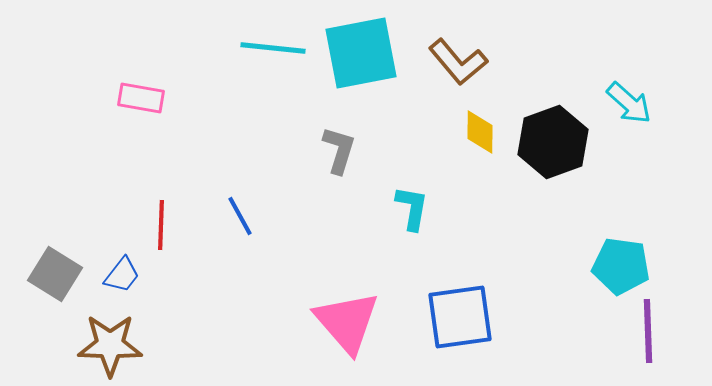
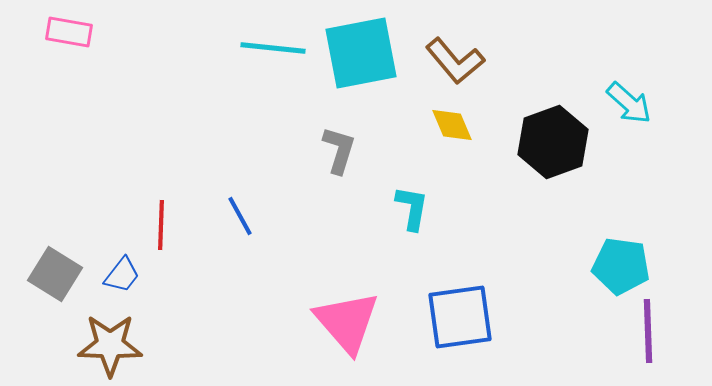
brown L-shape: moved 3 px left, 1 px up
pink rectangle: moved 72 px left, 66 px up
yellow diamond: moved 28 px left, 7 px up; rotated 24 degrees counterclockwise
